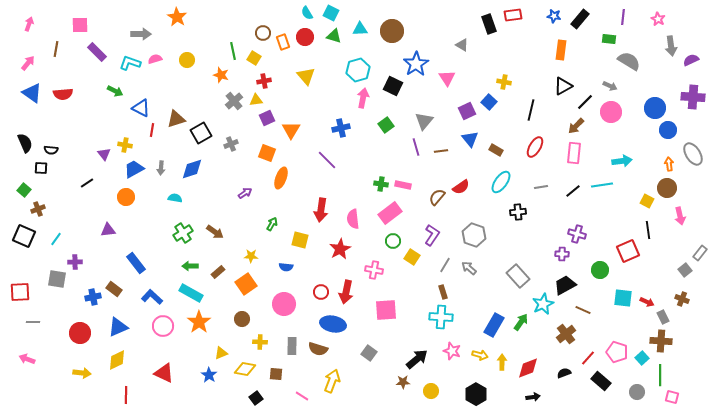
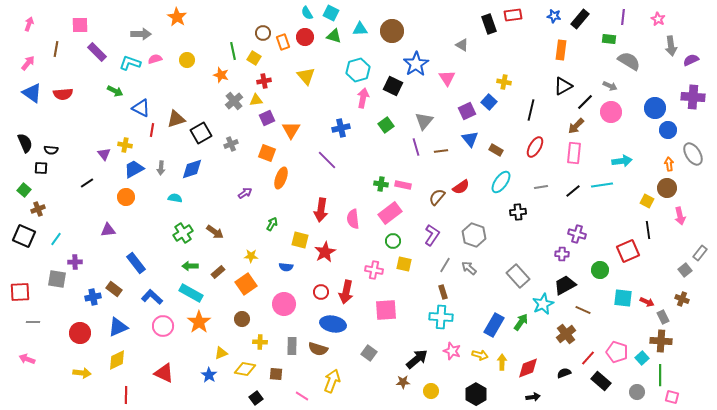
red star at (340, 249): moved 15 px left, 3 px down
yellow square at (412, 257): moved 8 px left, 7 px down; rotated 21 degrees counterclockwise
